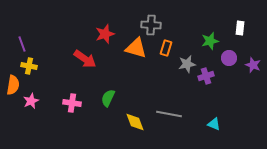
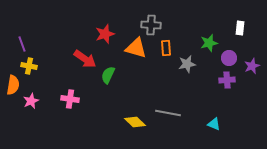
green star: moved 1 px left, 2 px down
orange rectangle: rotated 21 degrees counterclockwise
purple star: moved 1 px left, 1 px down; rotated 28 degrees clockwise
purple cross: moved 21 px right, 4 px down; rotated 14 degrees clockwise
green semicircle: moved 23 px up
pink cross: moved 2 px left, 4 px up
gray line: moved 1 px left, 1 px up
yellow diamond: rotated 25 degrees counterclockwise
